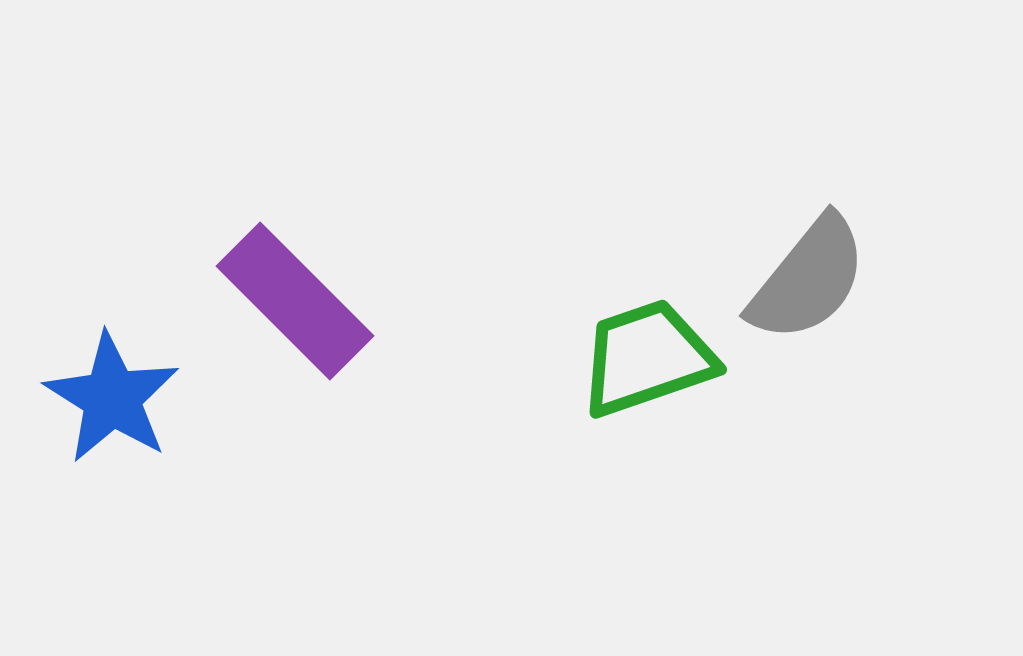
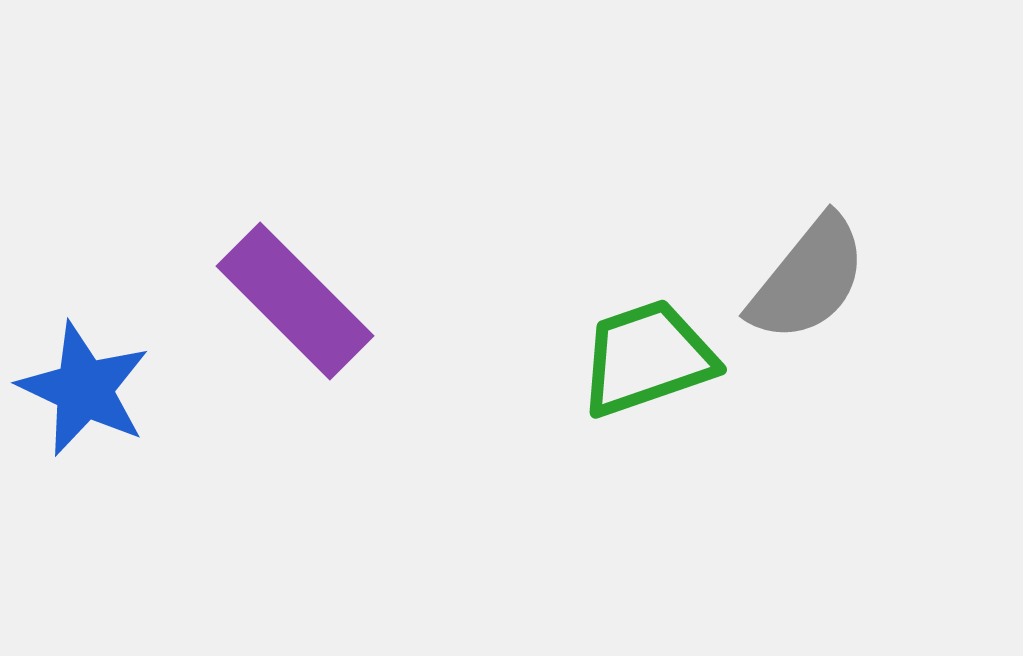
blue star: moved 28 px left, 9 px up; rotated 7 degrees counterclockwise
